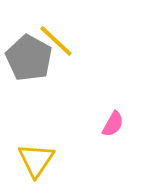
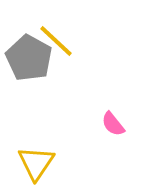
pink semicircle: rotated 112 degrees clockwise
yellow triangle: moved 3 px down
